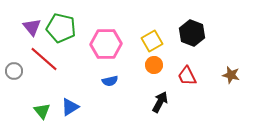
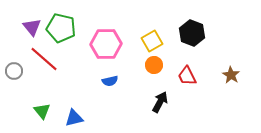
brown star: rotated 18 degrees clockwise
blue triangle: moved 4 px right, 11 px down; rotated 18 degrees clockwise
